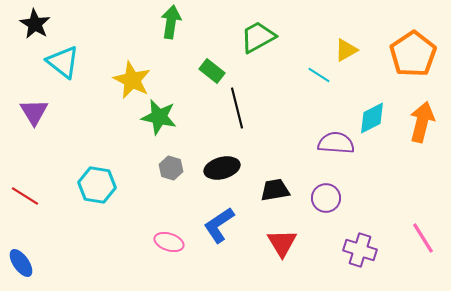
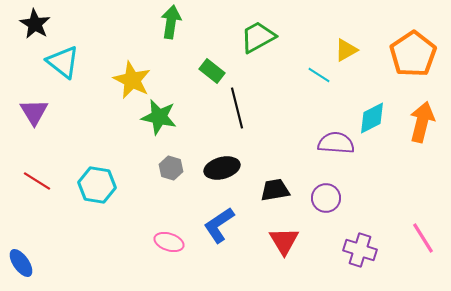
red line: moved 12 px right, 15 px up
red triangle: moved 2 px right, 2 px up
